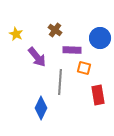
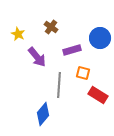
brown cross: moved 4 px left, 3 px up
yellow star: moved 2 px right
purple rectangle: rotated 18 degrees counterclockwise
orange square: moved 1 px left, 5 px down
gray line: moved 1 px left, 3 px down
red rectangle: rotated 48 degrees counterclockwise
blue diamond: moved 2 px right, 6 px down; rotated 15 degrees clockwise
